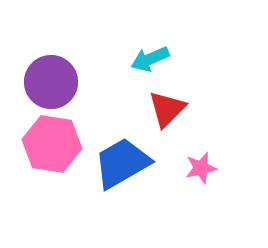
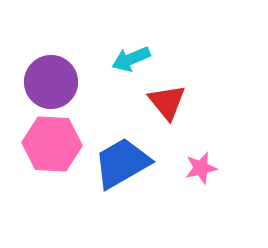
cyan arrow: moved 19 px left
red triangle: moved 7 px up; rotated 24 degrees counterclockwise
pink hexagon: rotated 6 degrees counterclockwise
